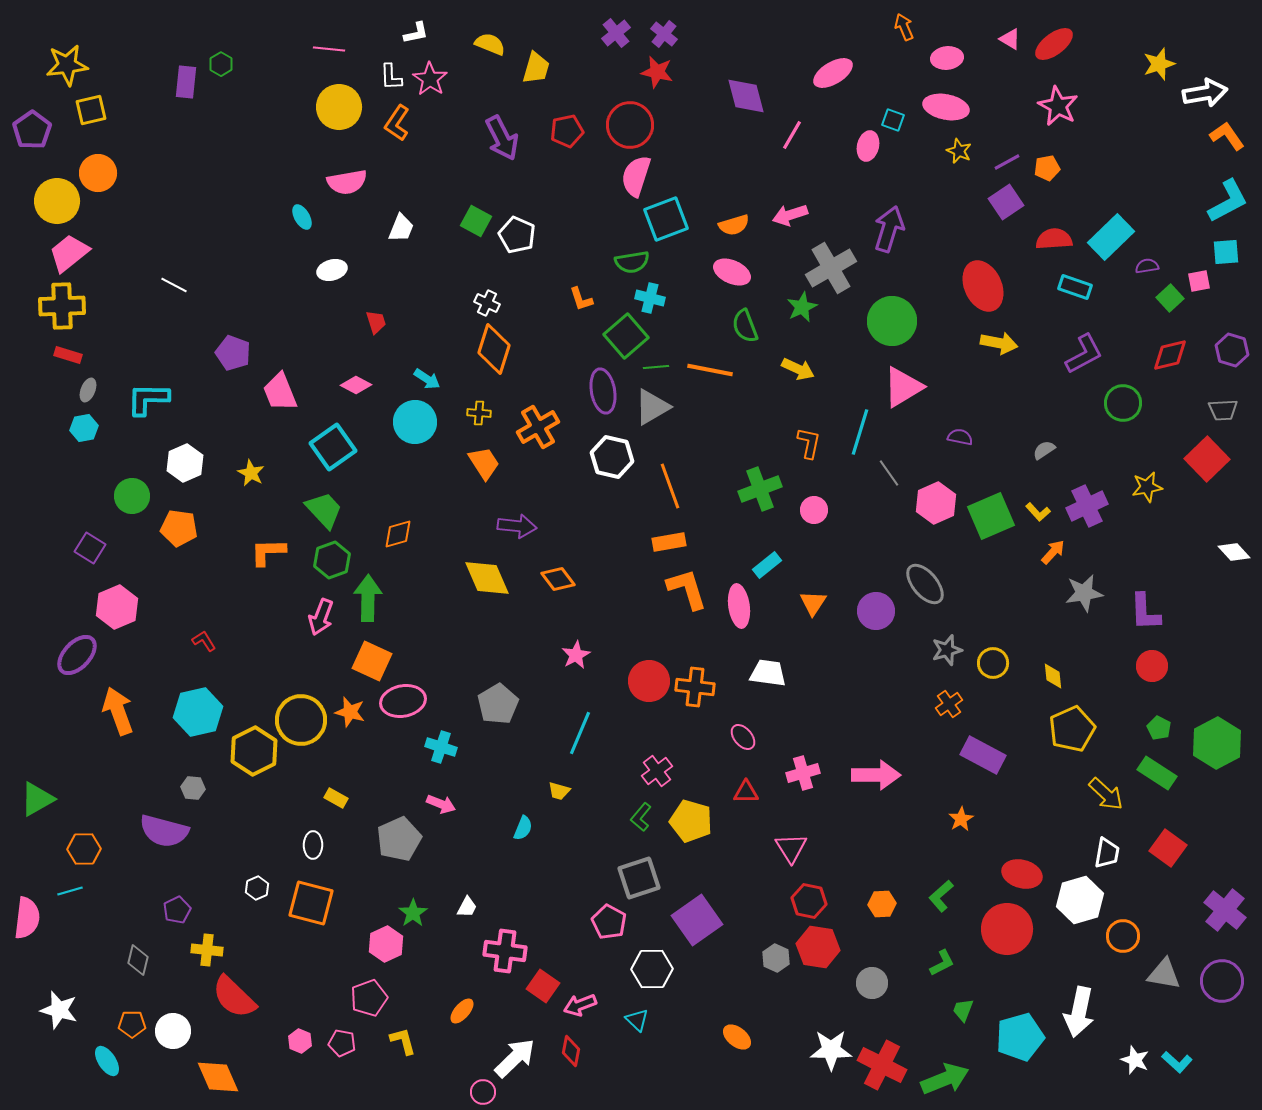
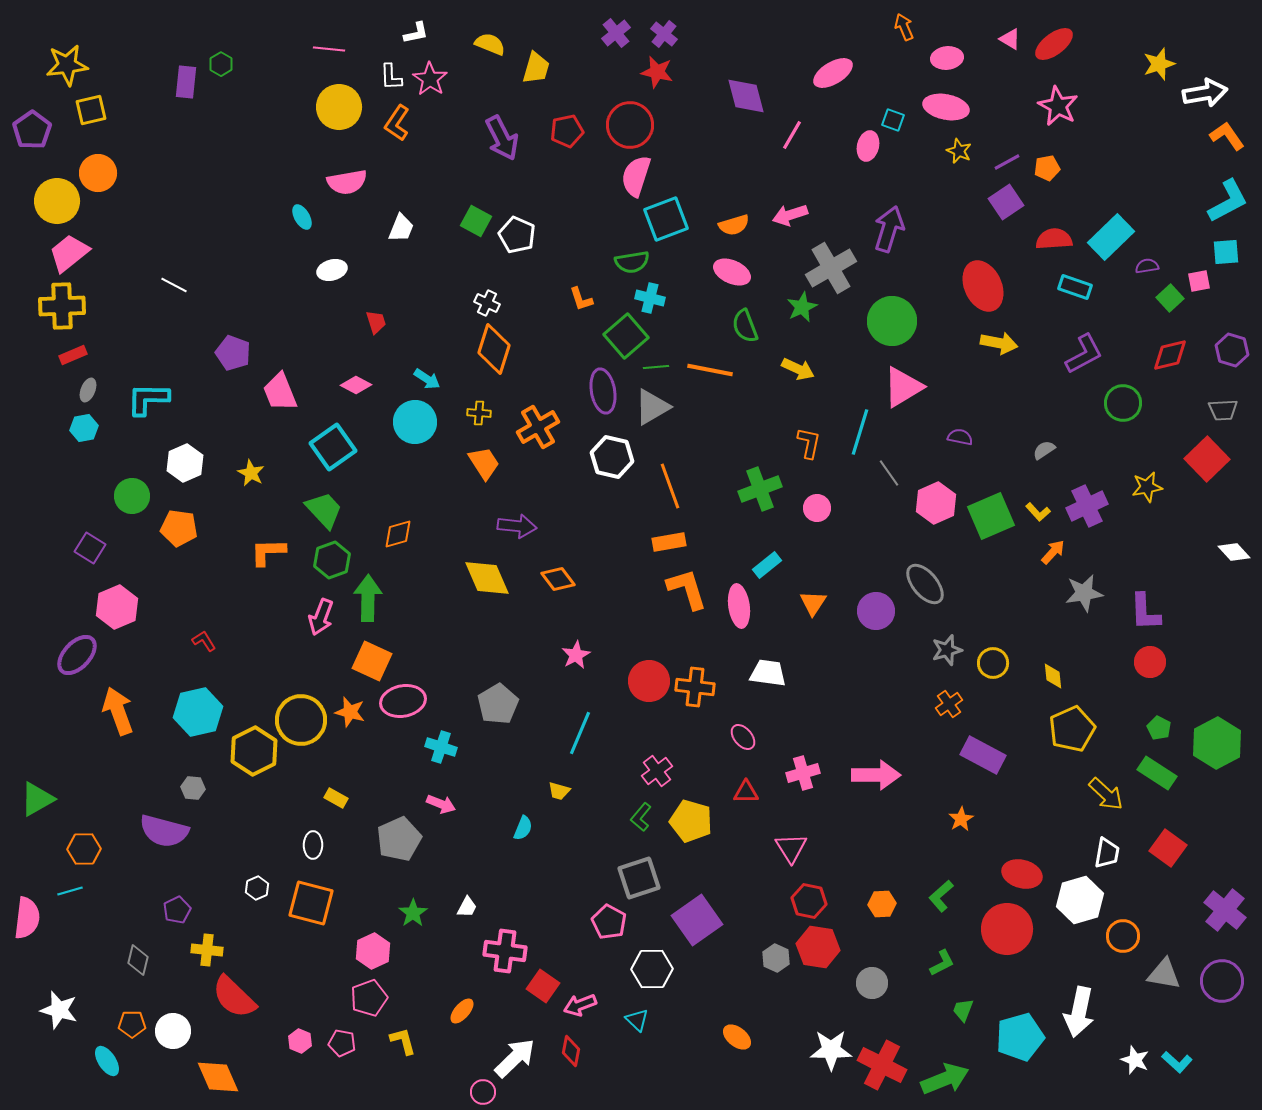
red rectangle at (68, 355): moved 5 px right; rotated 40 degrees counterclockwise
pink circle at (814, 510): moved 3 px right, 2 px up
red circle at (1152, 666): moved 2 px left, 4 px up
pink hexagon at (386, 944): moved 13 px left, 7 px down
